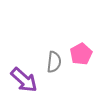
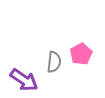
purple arrow: rotated 8 degrees counterclockwise
